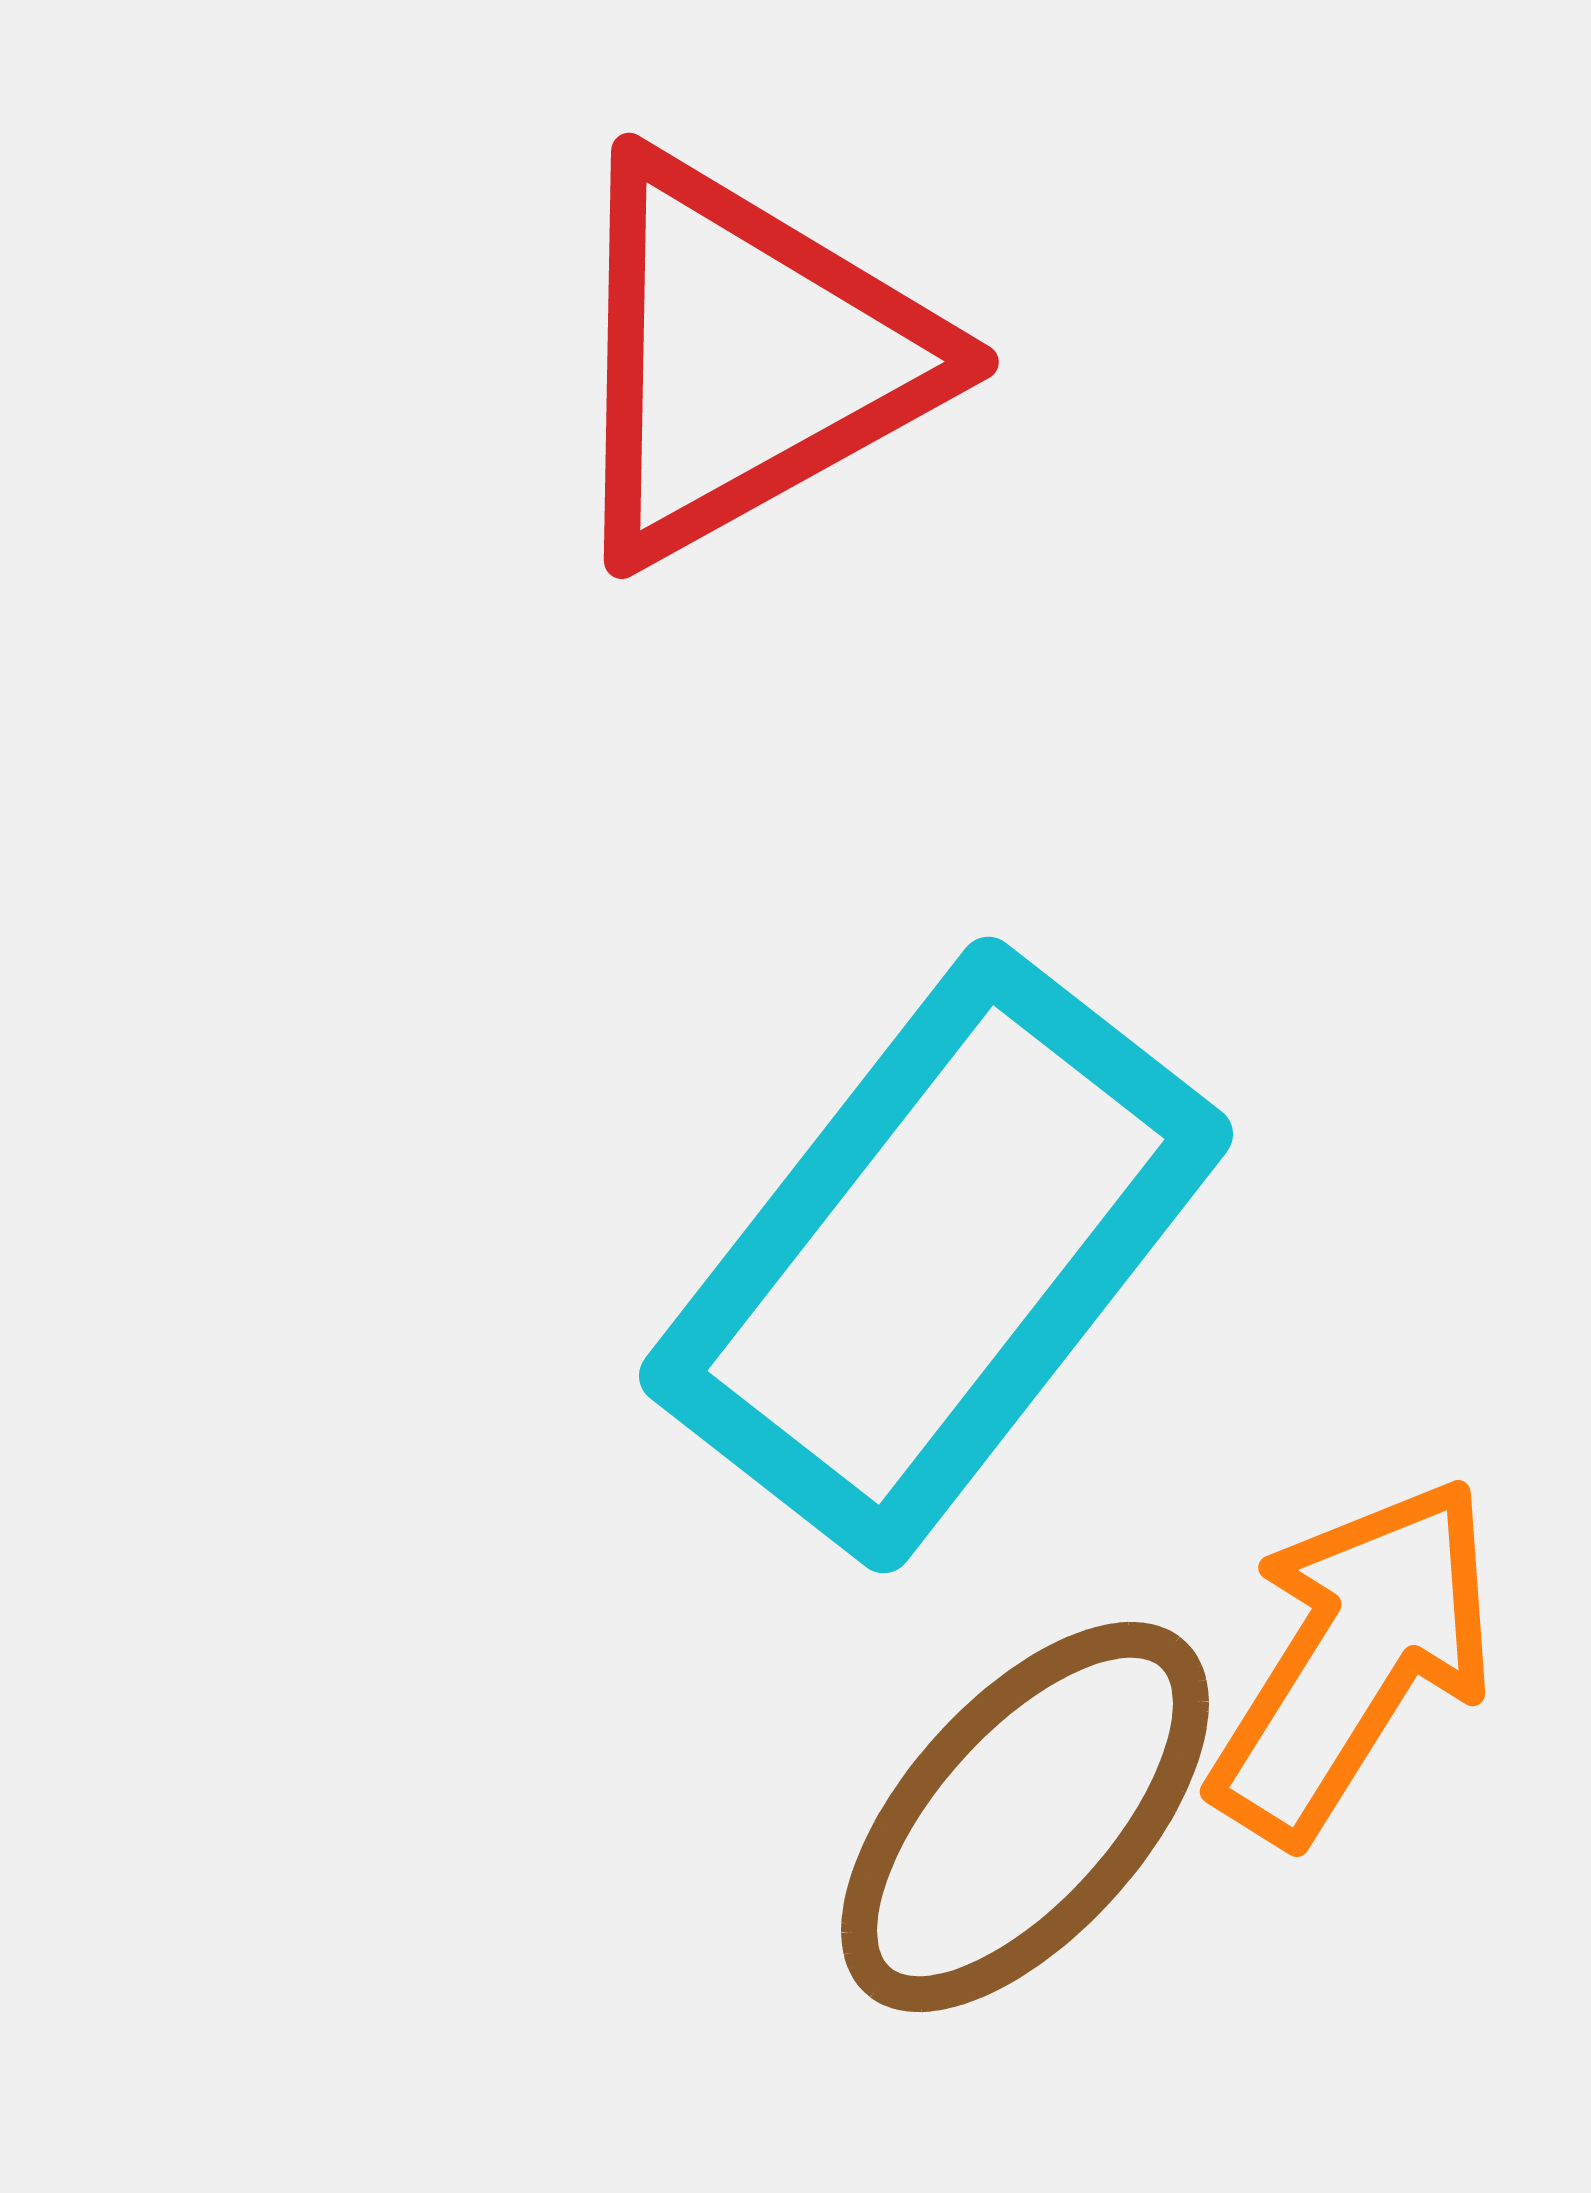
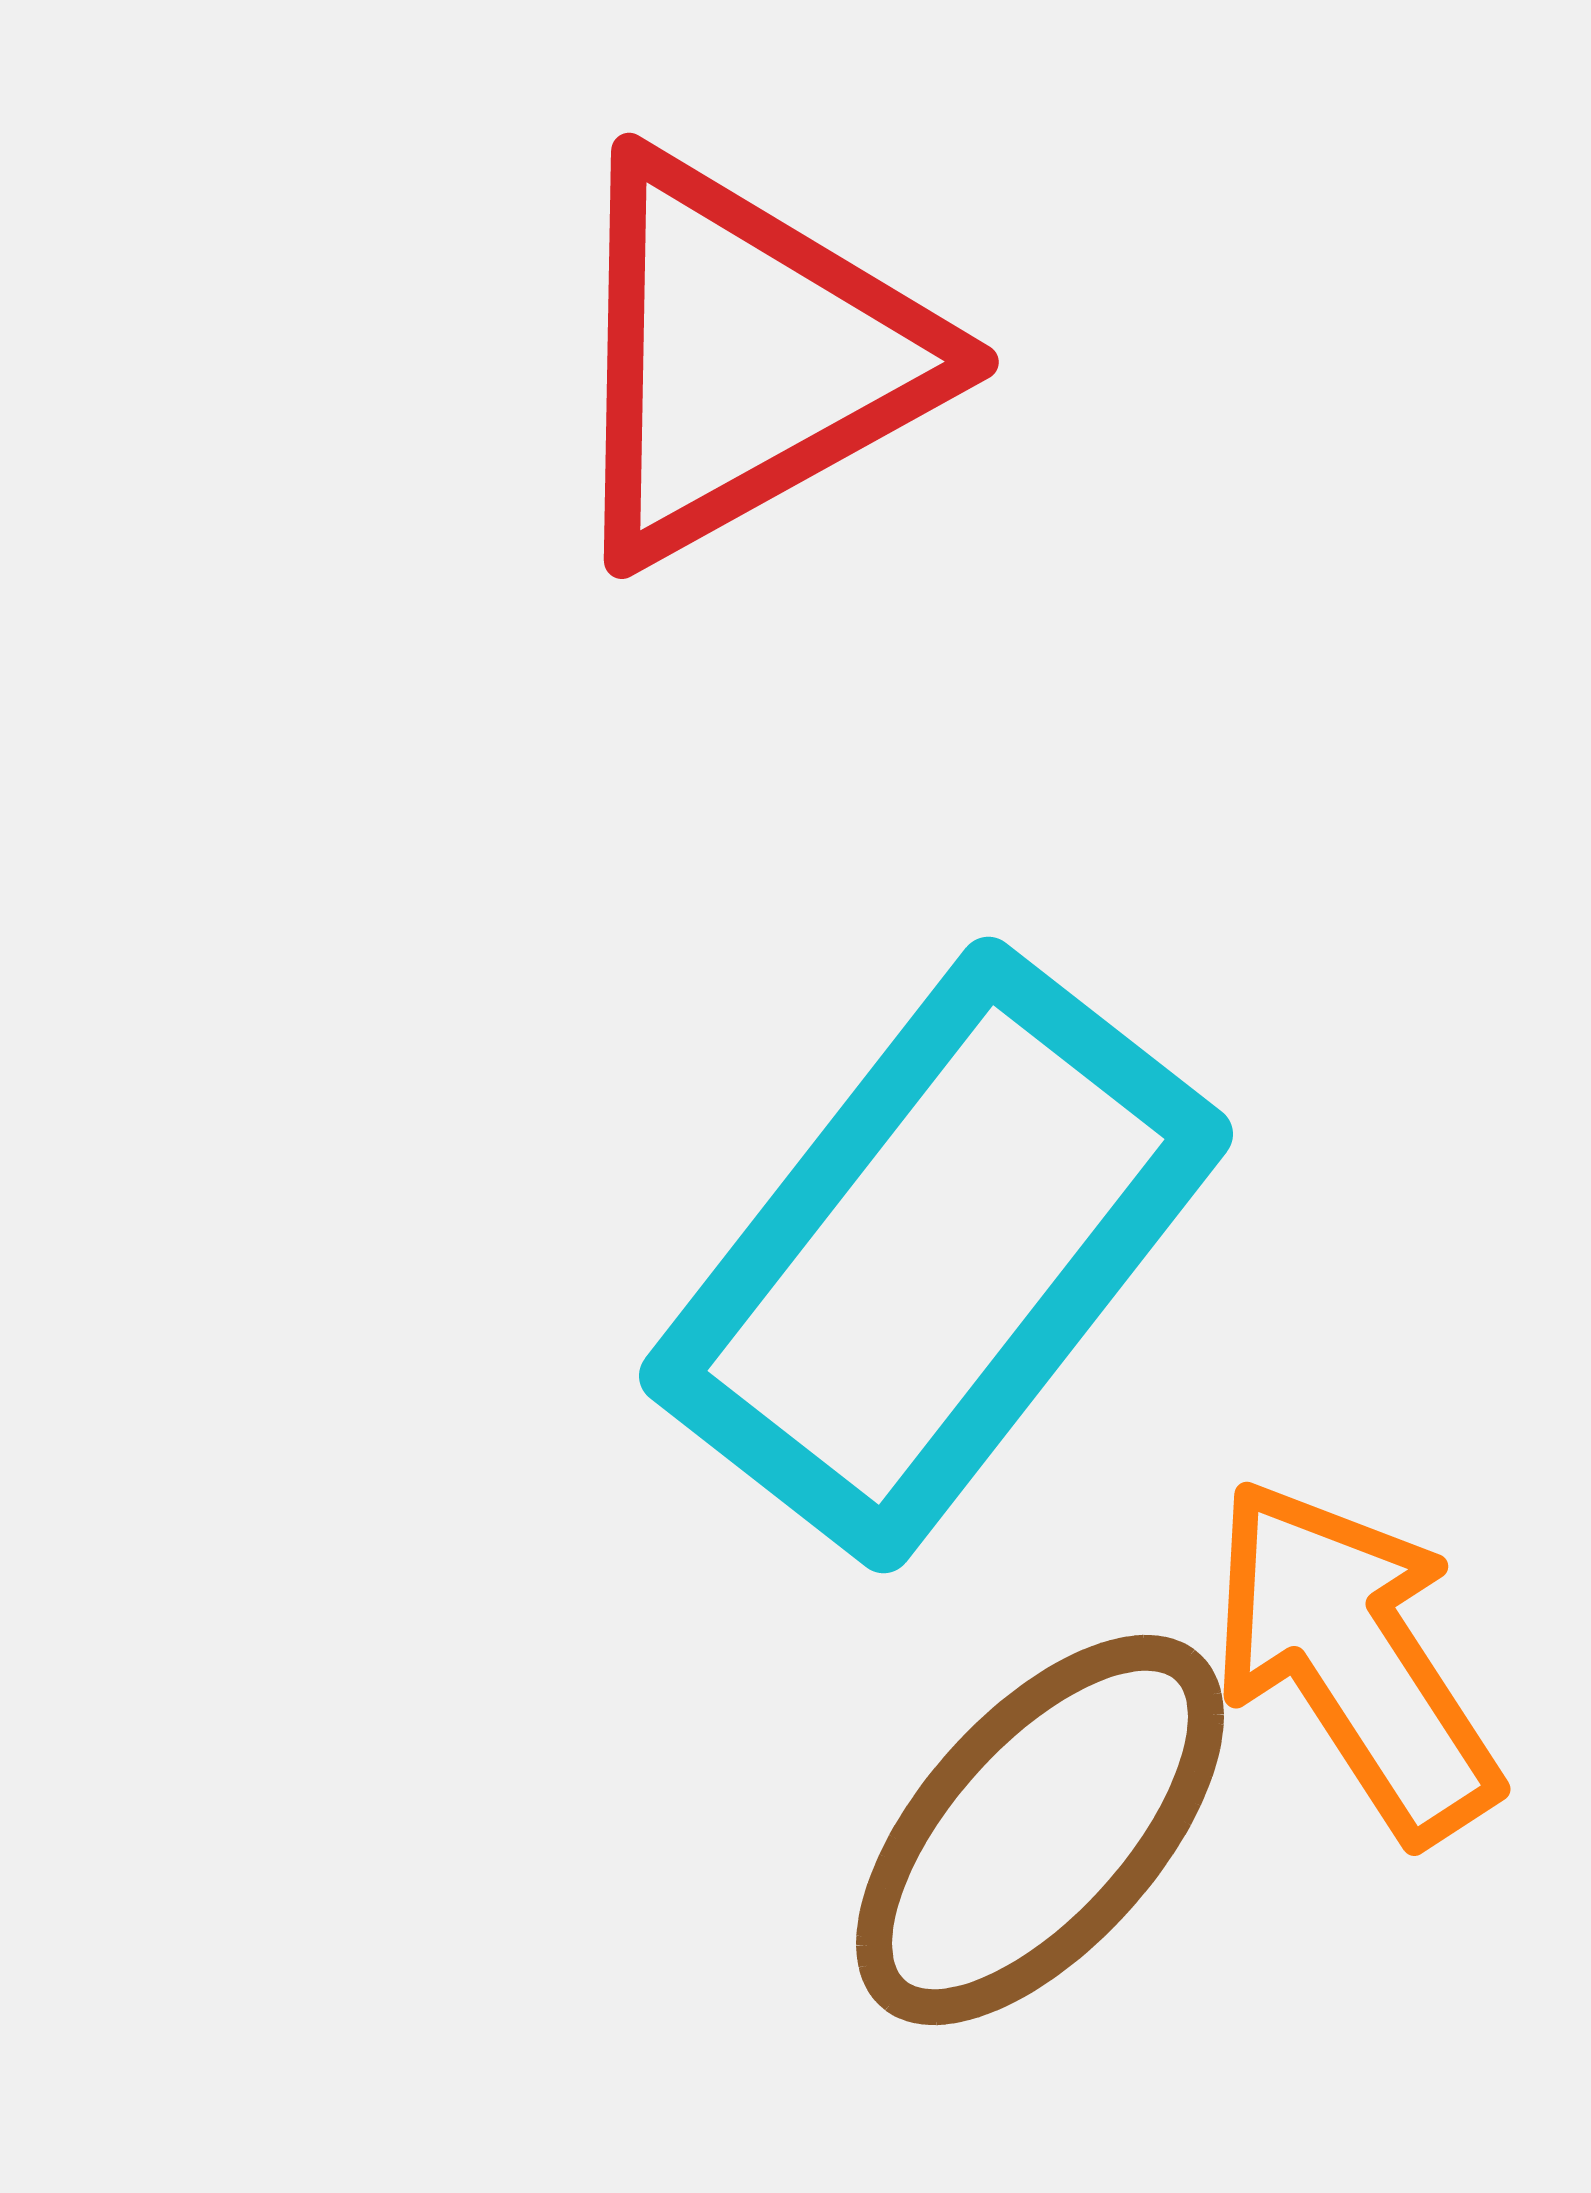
orange arrow: rotated 65 degrees counterclockwise
brown ellipse: moved 15 px right, 13 px down
